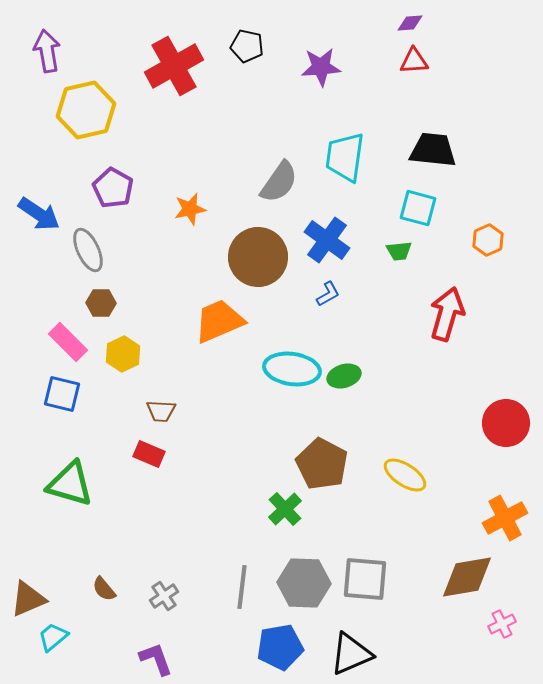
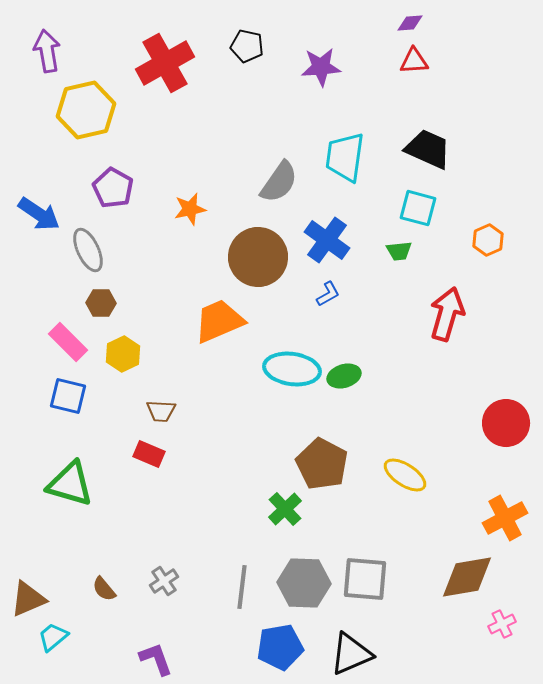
red cross at (174, 66): moved 9 px left, 3 px up
black trapezoid at (433, 150): moved 5 px left, 1 px up; rotated 18 degrees clockwise
blue square at (62, 394): moved 6 px right, 2 px down
gray cross at (164, 596): moved 15 px up
